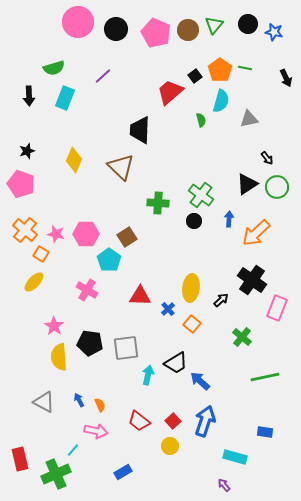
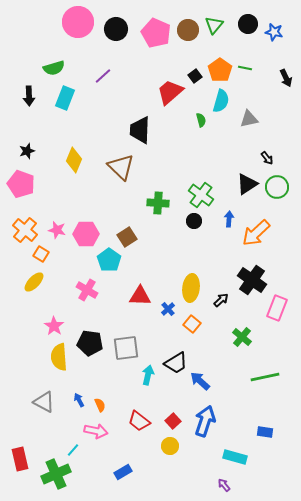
pink star at (56, 234): moved 1 px right, 4 px up
